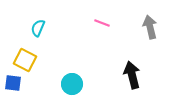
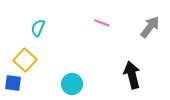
gray arrow: rotated 50 degrees clockwise
yellow square: rotated 15 degrees clockwise
